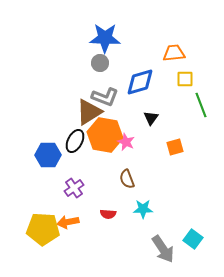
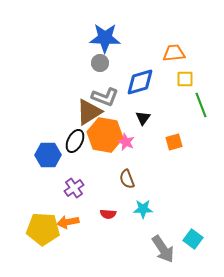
black triangle: moved 8 px left
orange square: moved 1 px left, 5 px up
